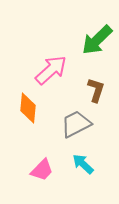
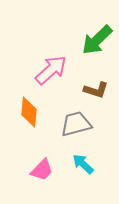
brown L-shape: rotated 90 degrees clockwise
orange diamond: moved 1 px right, 4 px down
gray trapezoid: rotated 12 degrees clockwise
